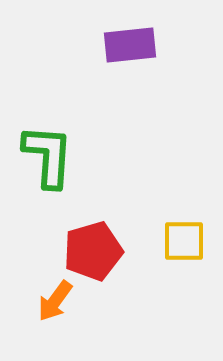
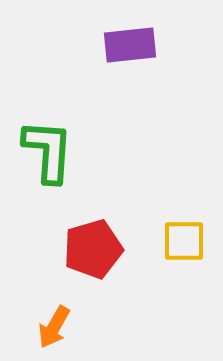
green L-shape: moved 5 px up
red pentagon: moved 2 px up
orange arrow: moved 1 px left, 26 px down; rotated 6 degrees counterclockwise
